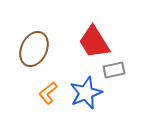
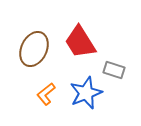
red trapezoid: moved 14 px left
gray rectangle: rotated 30 degrees clockwise
orange L-shape: moved 2 px left, 1 px down
